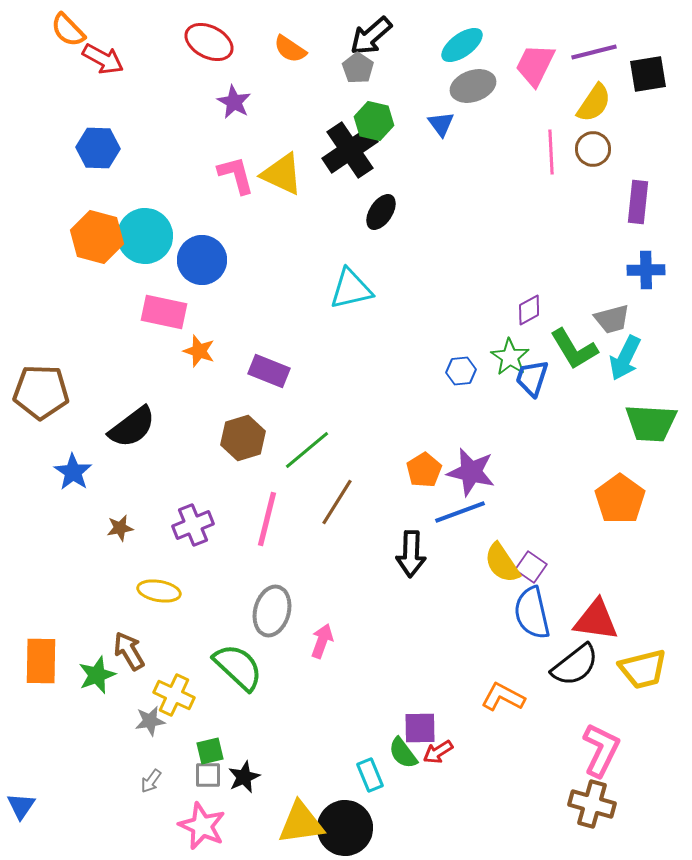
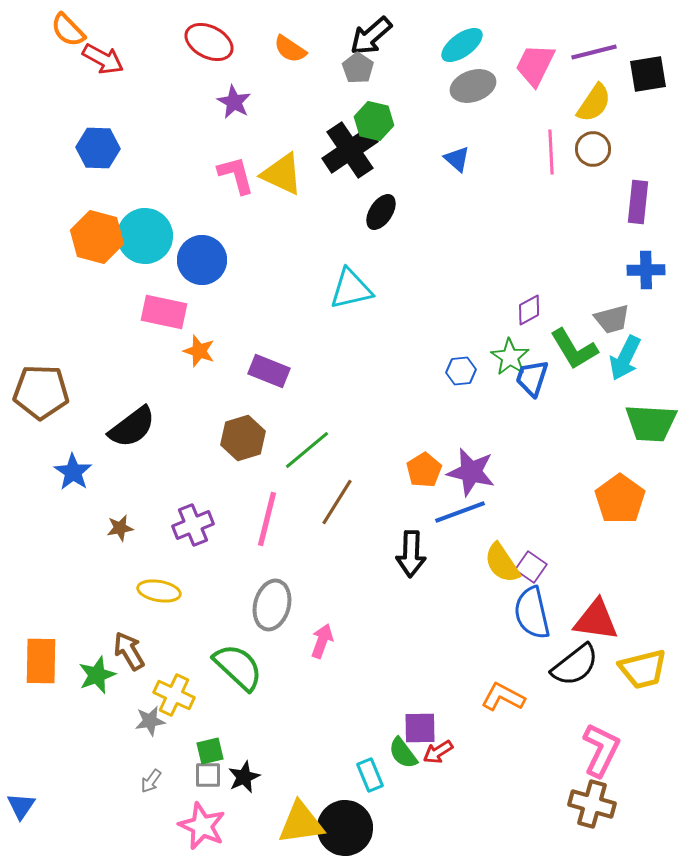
blue triangle at (441, 124): moved 16 px right, 35 px down; rotated 12 degrees counterclockwise
gray ellipse at (272, 611): moved 6 px up
